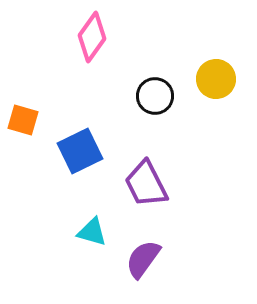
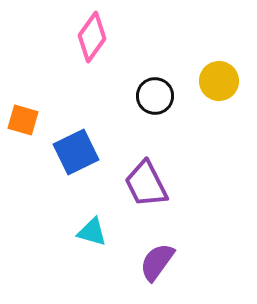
yellow circle: moved 3 px right, 2 px down
blue square: moved 4 px left, 1 px down
purple semicircle: moved 14 px right, 3 px down
